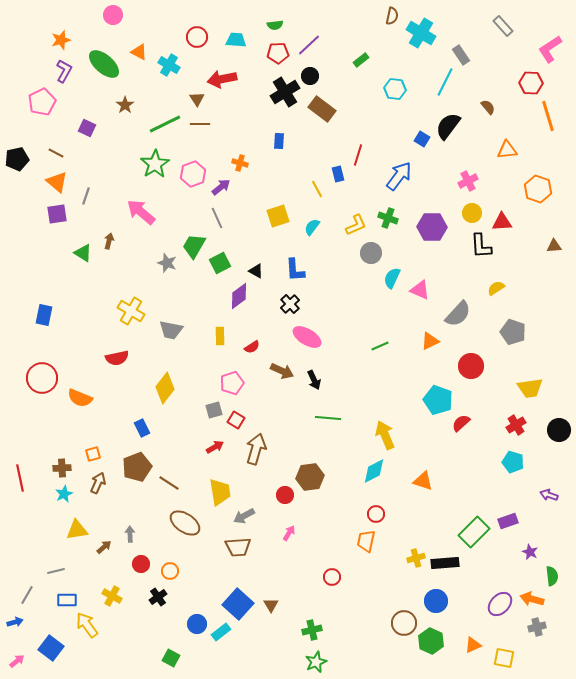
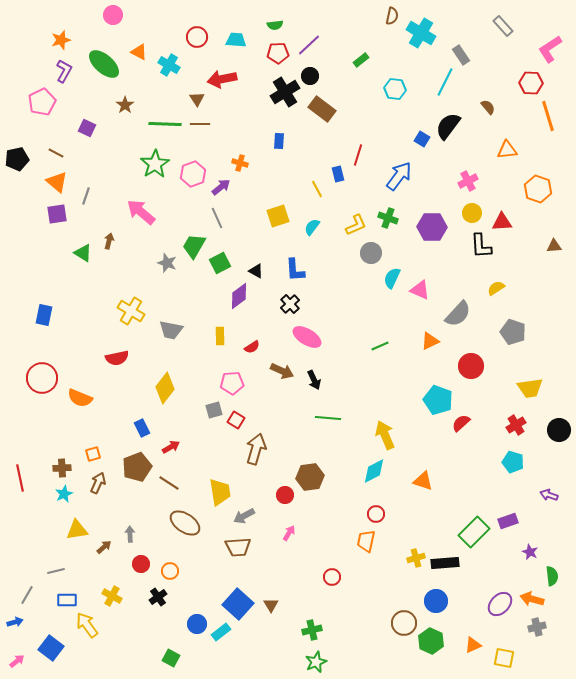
green line at (165, 124): rotated 28 degrees clockwise
pink pentagon at (232, 383): rotated 15 degrees clockwise
red arrow at (215, 447): moved 44 px left
